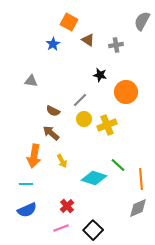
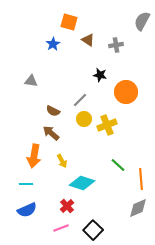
orange square: rotated 12 degrees counterclockwise
cyan diamond: moved 12 px left, 5 px down
